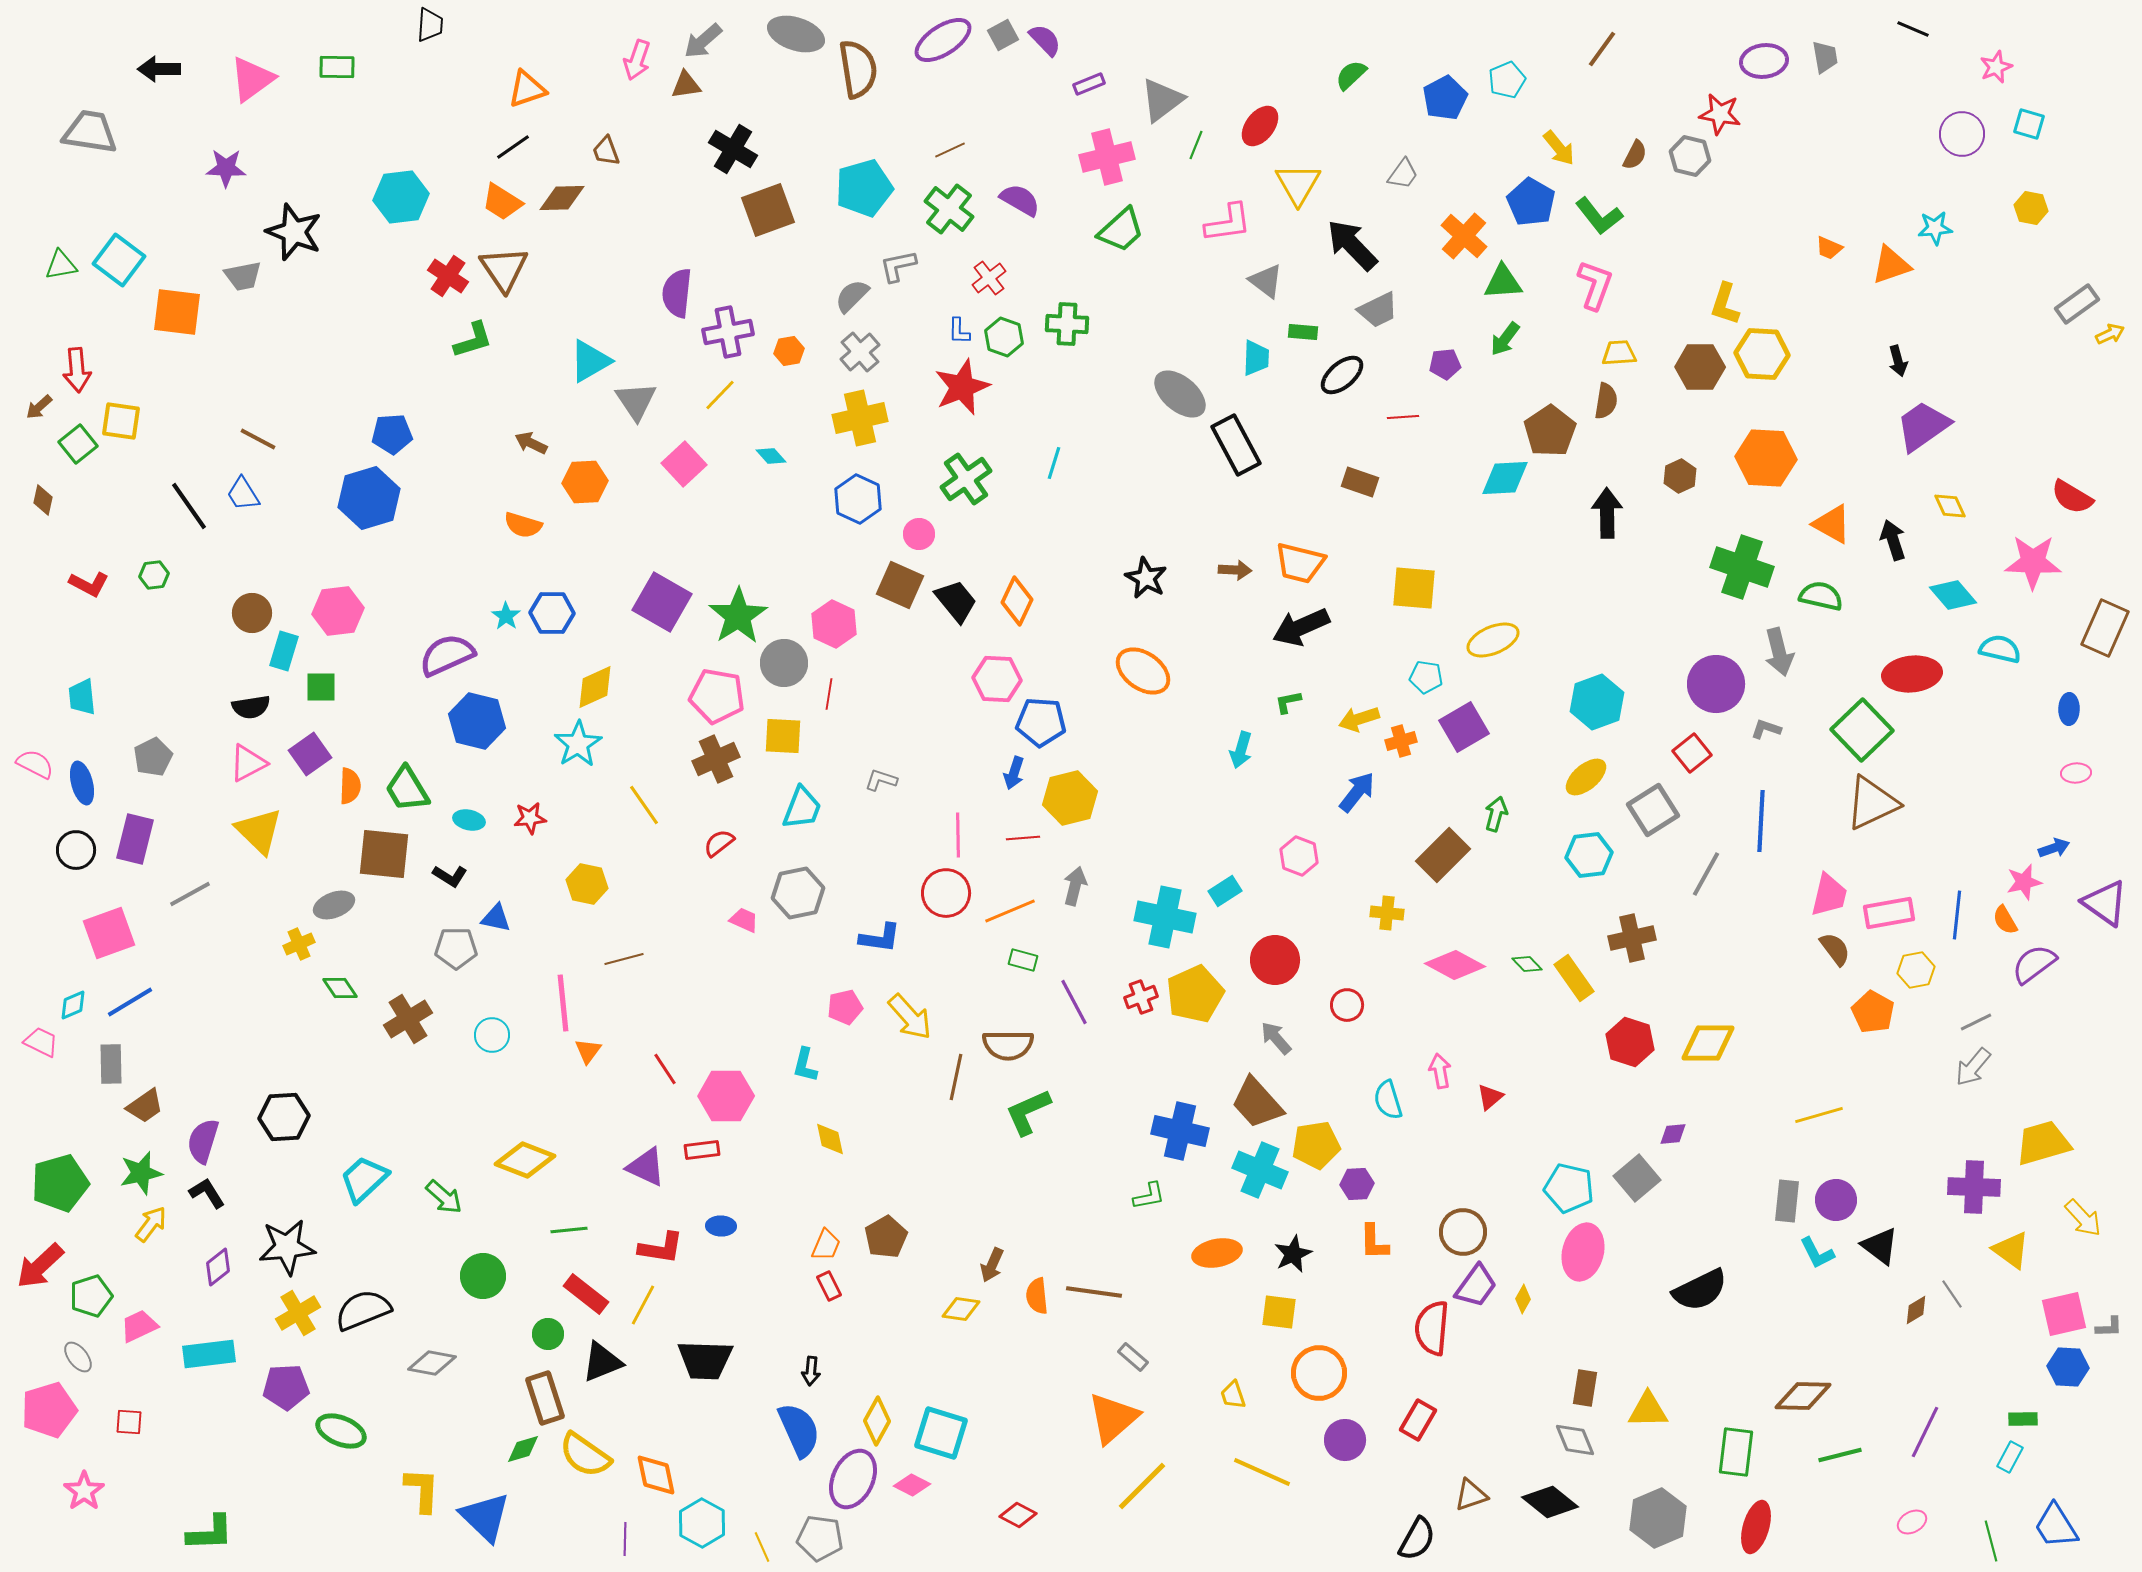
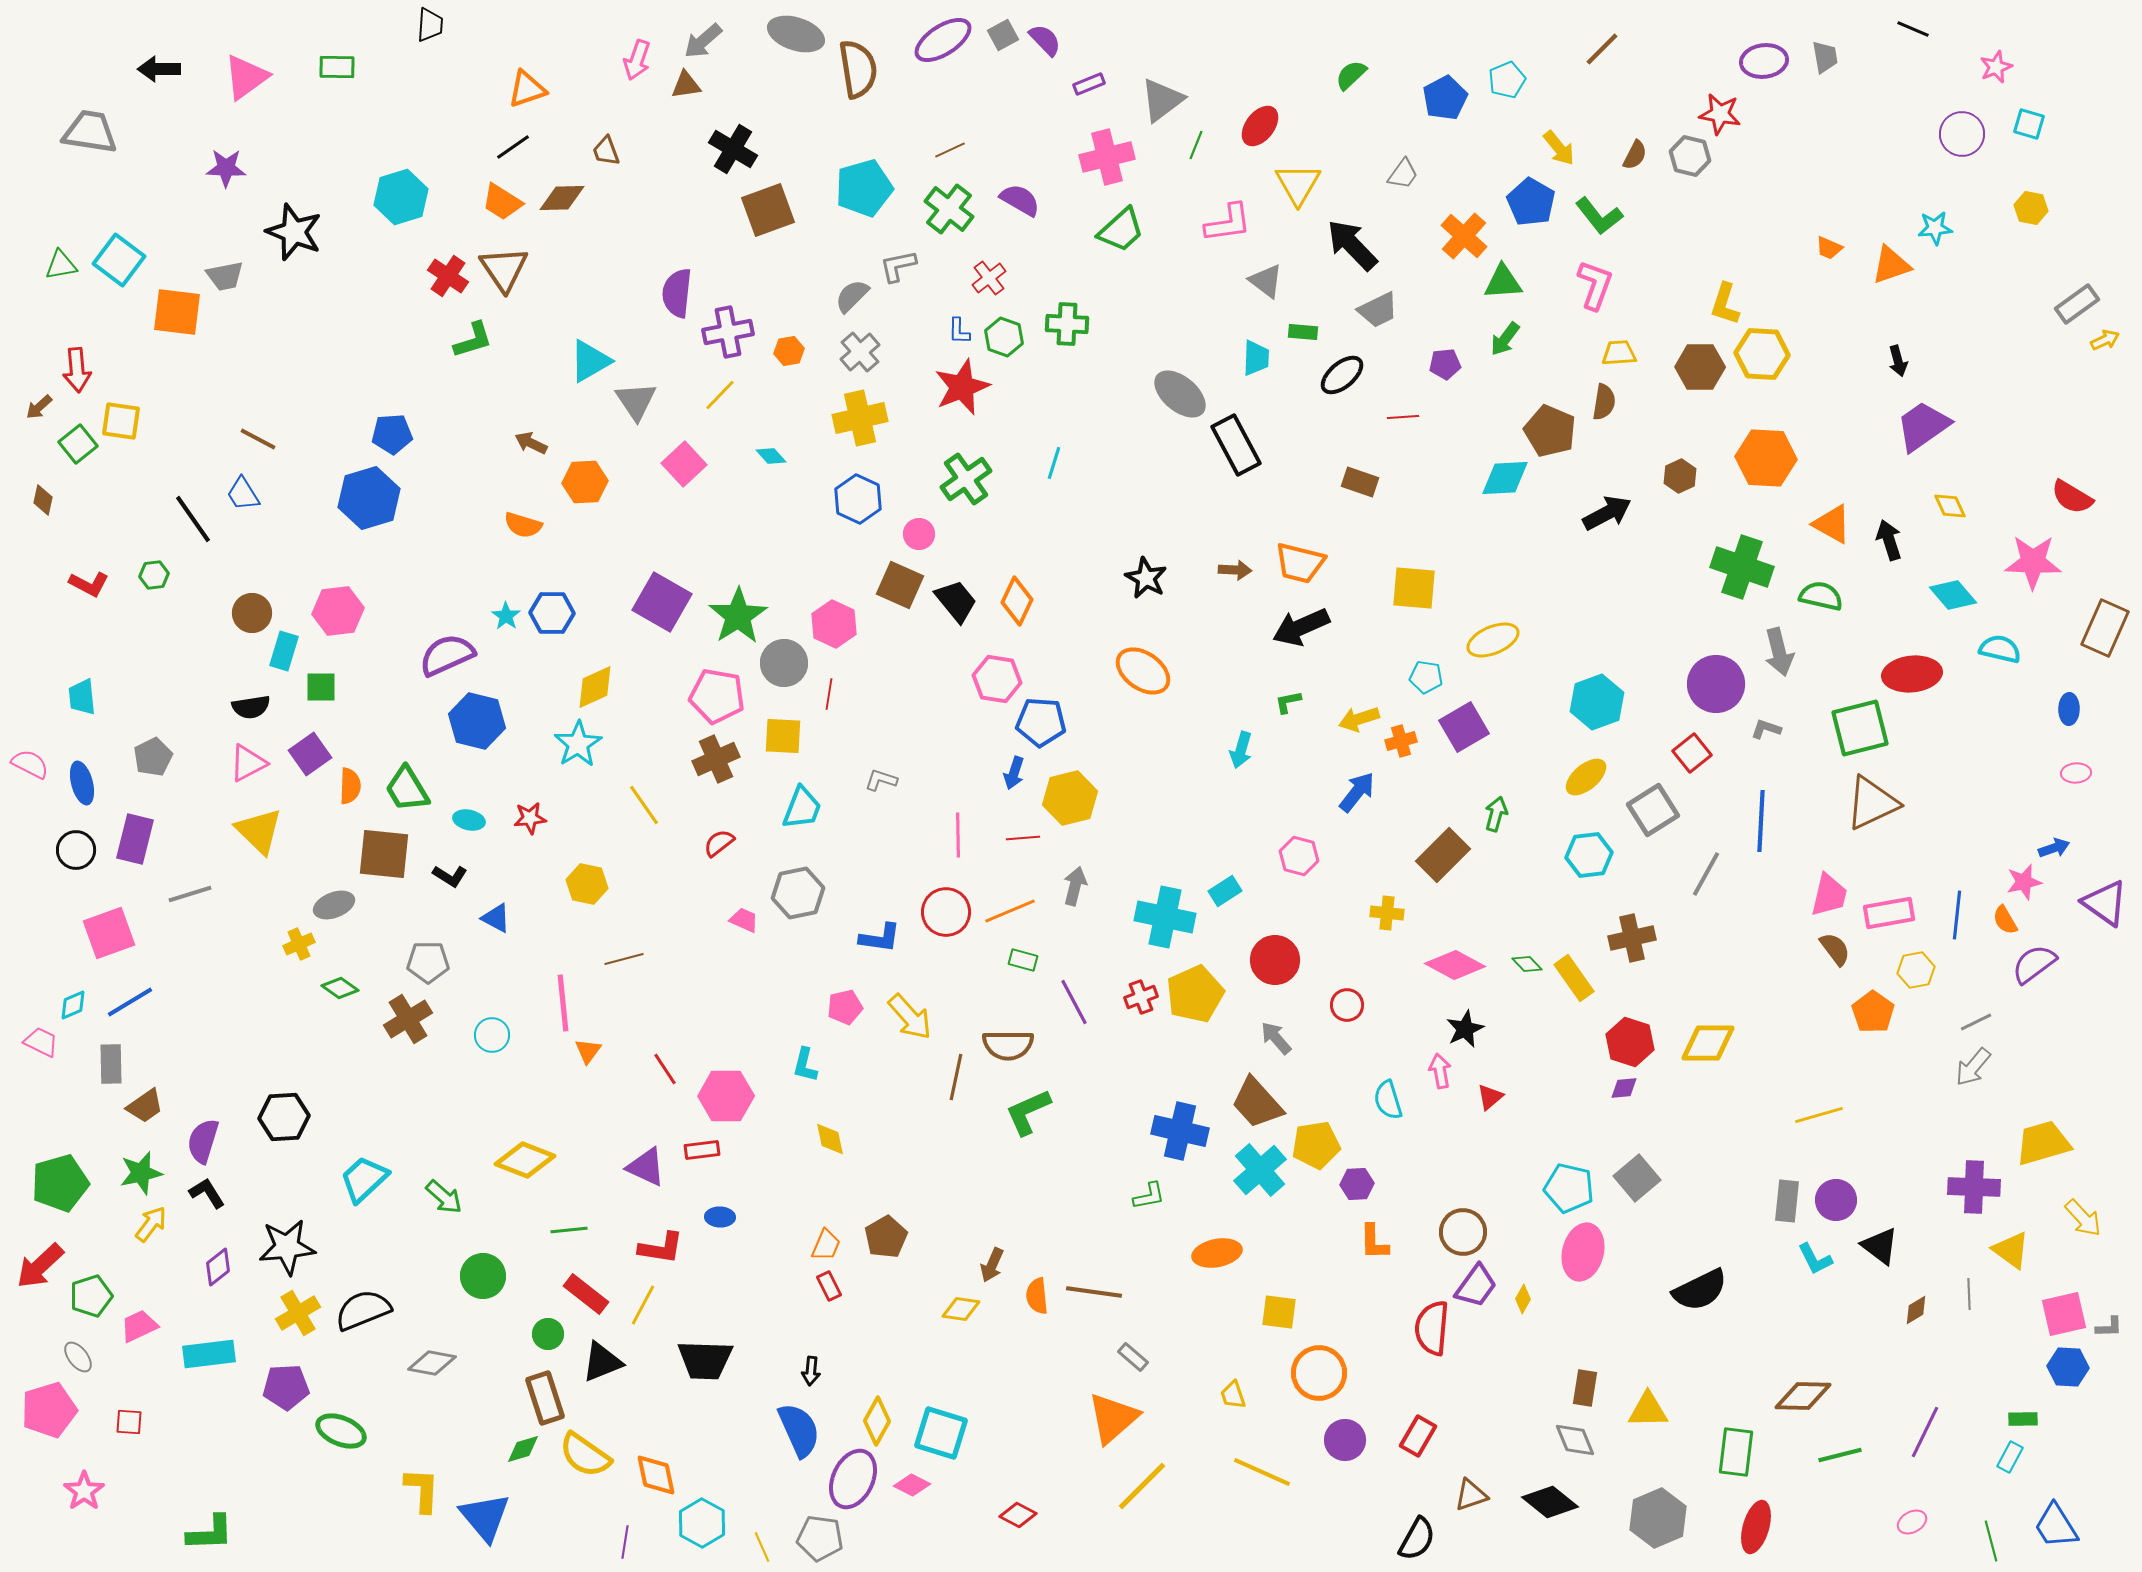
brown line at (1602, 49): rotated 9 degrees clockwise
pink triangle at (252, 79): moved 6 px left, 2 px up
cyan hexagon at (401, 197): rotated 10 degrees counterclockwise
gray trapezoid at (243, 276): moved 18 px left
yellow arrow at (2110, 334): moved 5 px left, 6 px down
brown semicircle at (1606, 401): moved 2 px left, 1 px down
brown pentagon at (1550, 431): rotated 15 degrees counterclockwise
black line at (189, 506): moved 4 px right, 13 px down
black arrow at (1607, 513): rotated 63 degrees clockwise
black arrow at (1893, 540): moved 4 px left
pink hexagon at (997, 679): rotated 6 degrees clockwise
green square at (1862, 730): moved 2 px left, 2 px up; rotated 30 degrees clockwise
pink semicircle at (35, 764): moved 5 px left
pink hexagon at (1299, 856): rotated 6 degrees counterclockwise
red circle at (946, 893): moved 19 px down
gray line at (190, 894): rotated 12 degrees clockwise
blue triangle at (496, 918): rotated 16 degrees clockwise
gray pentagon at (456, 948): moved 28 px left, 14 px down
green diamond at (340, 988): rotated 21 degrees counterclockwise
orange pentagon at (1873, 1012): rotated 6 degrees clockwise
purple diamond at (1673, 1134): moved 49 px left, 46 px up
cyan cross at (1260, 1170): rotated 26 degrees clockwise
blue ellipse at (721, 1226): moved 1 px left, 9 px up
cyan L-shape at (1817, 1253): moved 2 px left, 6 px down
black star at (1293, 1254): moved 172 px right, 225 px up
gray line at (1952, 1294): moved 17 px right; rotated 32 degrees clockwise
red rectangle at (1418, 1420): moved 16 px down
blue triangle at (485, 1517): rotated 6 degrees clockwise
purple line at (625, 1539): moved 3 px down; rotated 8 degrees clockwise
